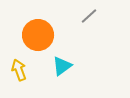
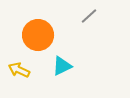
cyan triangle: rotated 10 degrees clockwise
yellow arrow: rotated 45 degrees counterclockwise
